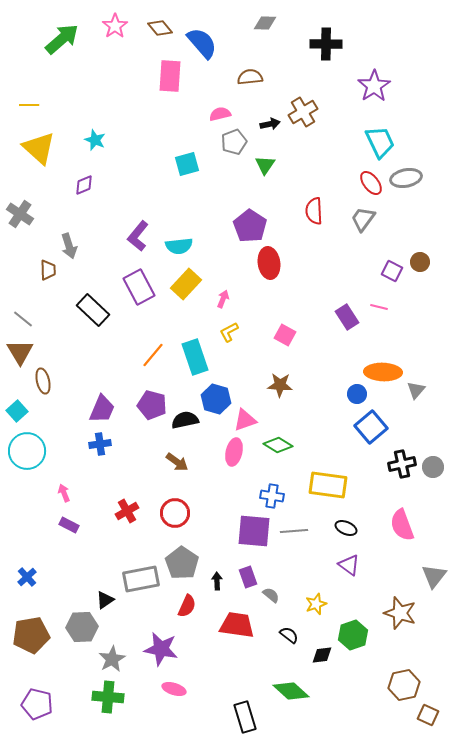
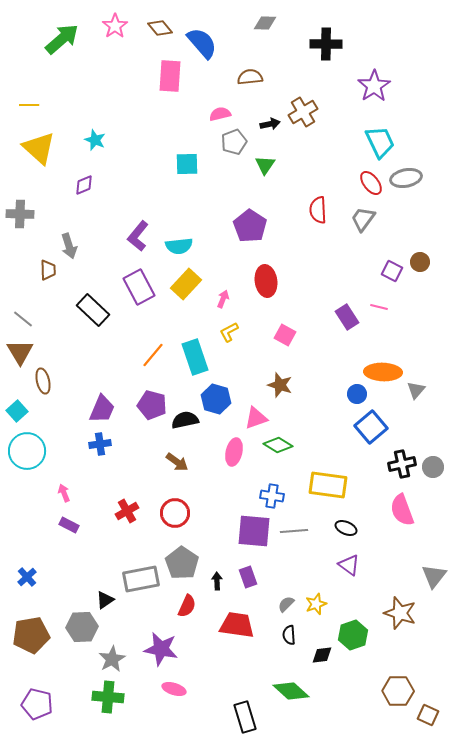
cyan square at (187, 164): rotated 15 degrees clockwise
red semicircle at (314, 211): moved 4 px right, 1 px up
gray cross at (20, 214): rotated 32 degrees counterclockwise
red ellipse at (269, 263): moved 3 px left, 18 px down
brown star at (280, 385): rotated 15 degrees clockwise
pink triangle at (245, 420): moved 11 px right, 2 px up
pink semicircle at (402, 525): moved 15 px up
gray semicircle at (271, 595): moved 15 px right, 9 px down; rotated 84 degrees counterclockwise
black semicircle at (289, 635): rotated 132 degrees counterclockwise
brown hexagon at (404, 685): moved 6 px left, 6 px down; rotated 12 degrees clockwise
